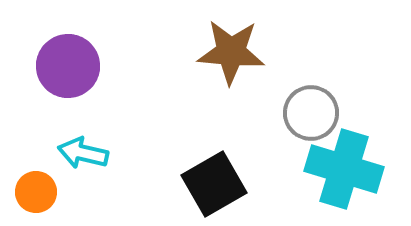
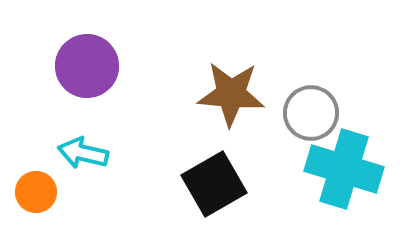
brown star: moved 42 px down
purple circle: moved 19 px right
